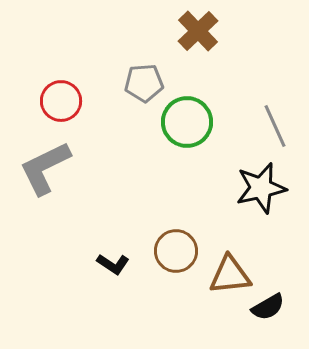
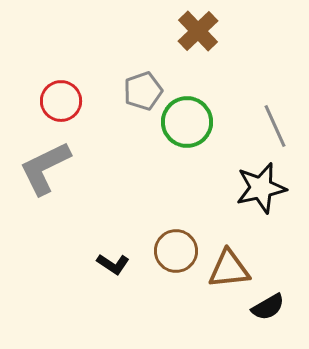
gray pentagon: moved 1 px left, 8 px down; rotated 15 degrees counterclockwise
brown triangle: moved 1 px left, 6 px up
